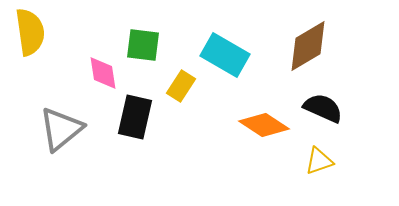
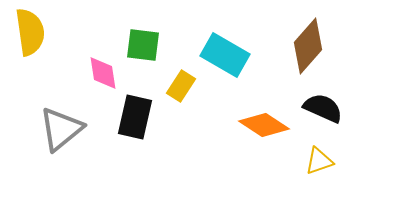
brown diamond: rotated 18 degrees counterclockwise
